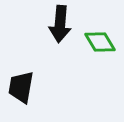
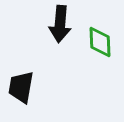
green diamond: rotated 28 degrees clockwise
